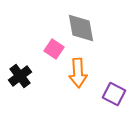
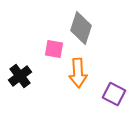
gray diamond: rotated 28 degrees clockwise
pink square: rotated 24 degrees counterclockwise
